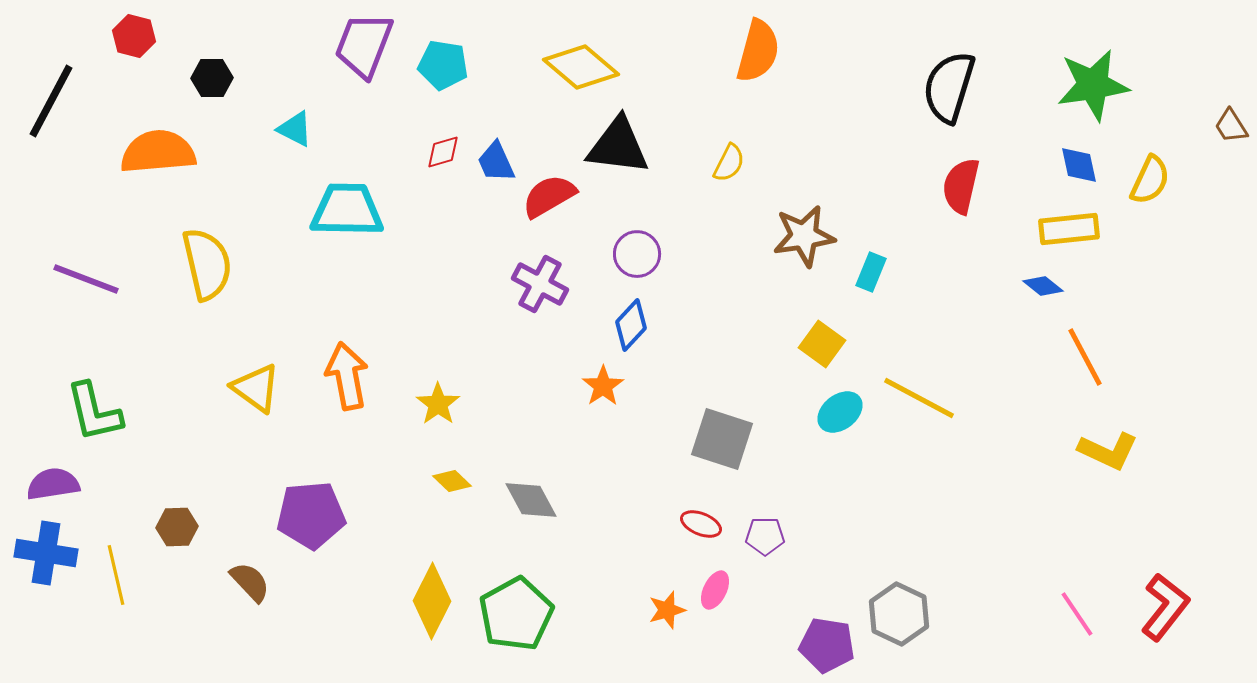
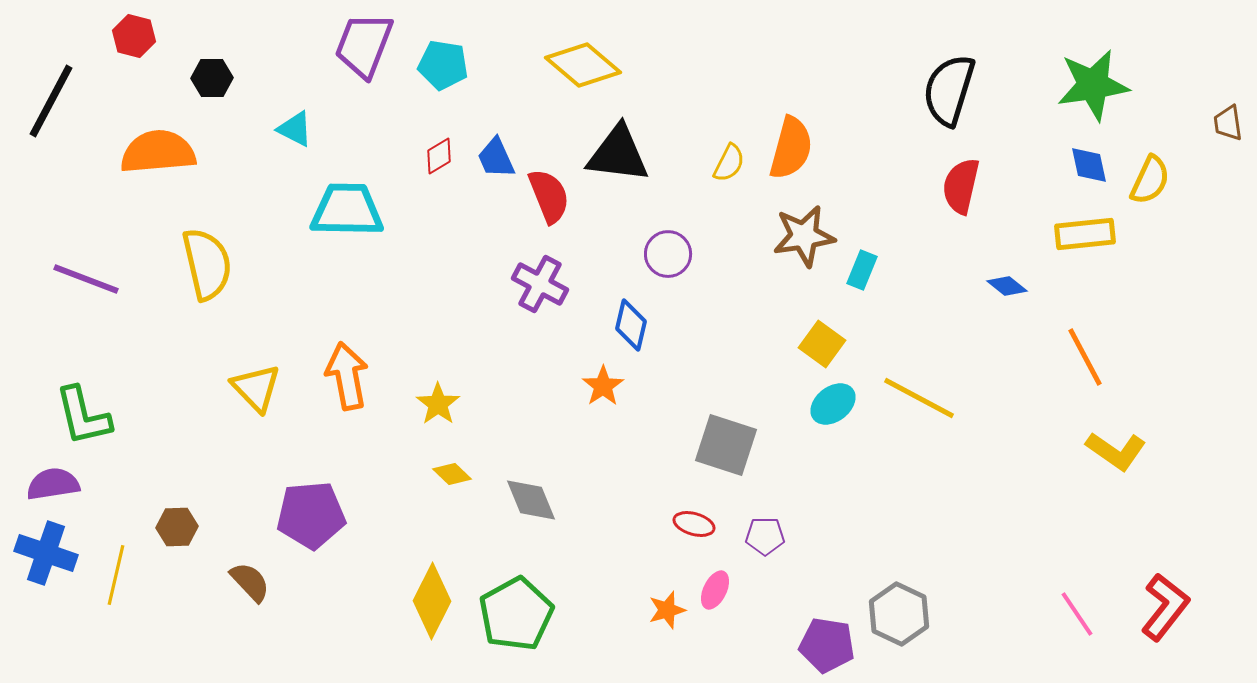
orange semicircle at (758, 51): moved 33 px right, 97 px down
yellow diamond at (581, 67): moved 2 px right, 2 px up
black semicircle at (949, 87): moved 3 px down
brown trapezoid at (1231, 126): moved 3 px left, 3 px up; rotated 24 degrees clockwise
black triangle at (618, 146): moved 8 px down
red diamond at (443, 152): moved 4 px left, 4 px down; rotated 15 degrees counterclockwise
blue trapezoid at (496, 162): moved 4 px up
blue diamond at (1079, 165): moved 10 px right
red semicircle at (549, 196): rotated 98 degrees clockwise
yellow rectangle at (1069, 229): moved 16 px right, 5 px down
purple circle at (637, 254): moved 31 px right
cyan rectangle at (871, 272): moved 9 px left, 2 px up
blue diamond at (1043, 286): moved 36 px left
blue diamond at (631, 325): rotated 30 degrees counterclockwise
yellow triangle at (256, 388): rotated 10 degrees clockwise
green L-shape at (94, 412): moved 11 px left, 4 px down
cyan ellipse at (840, 412): moved 7 px left, 8 px up
gray square at (722, 439): moved 4 px right, 6 px down
yellow L-shape at (1108, 451): moved 8 px right; rotated 10 degrees clockwise
yellow diamond at (452, 481): moved 7 px up
gray diamond at (531, 500): rotated 6 degrees clockwise
red ellipse at (701, 524): moved 7 px left; rotated 6 degrees counterclockwise
blue cross at (46, 553): rotated 10 degrees clockwise
yellow line at (116, 575): rotated 26 degrees clockwise
